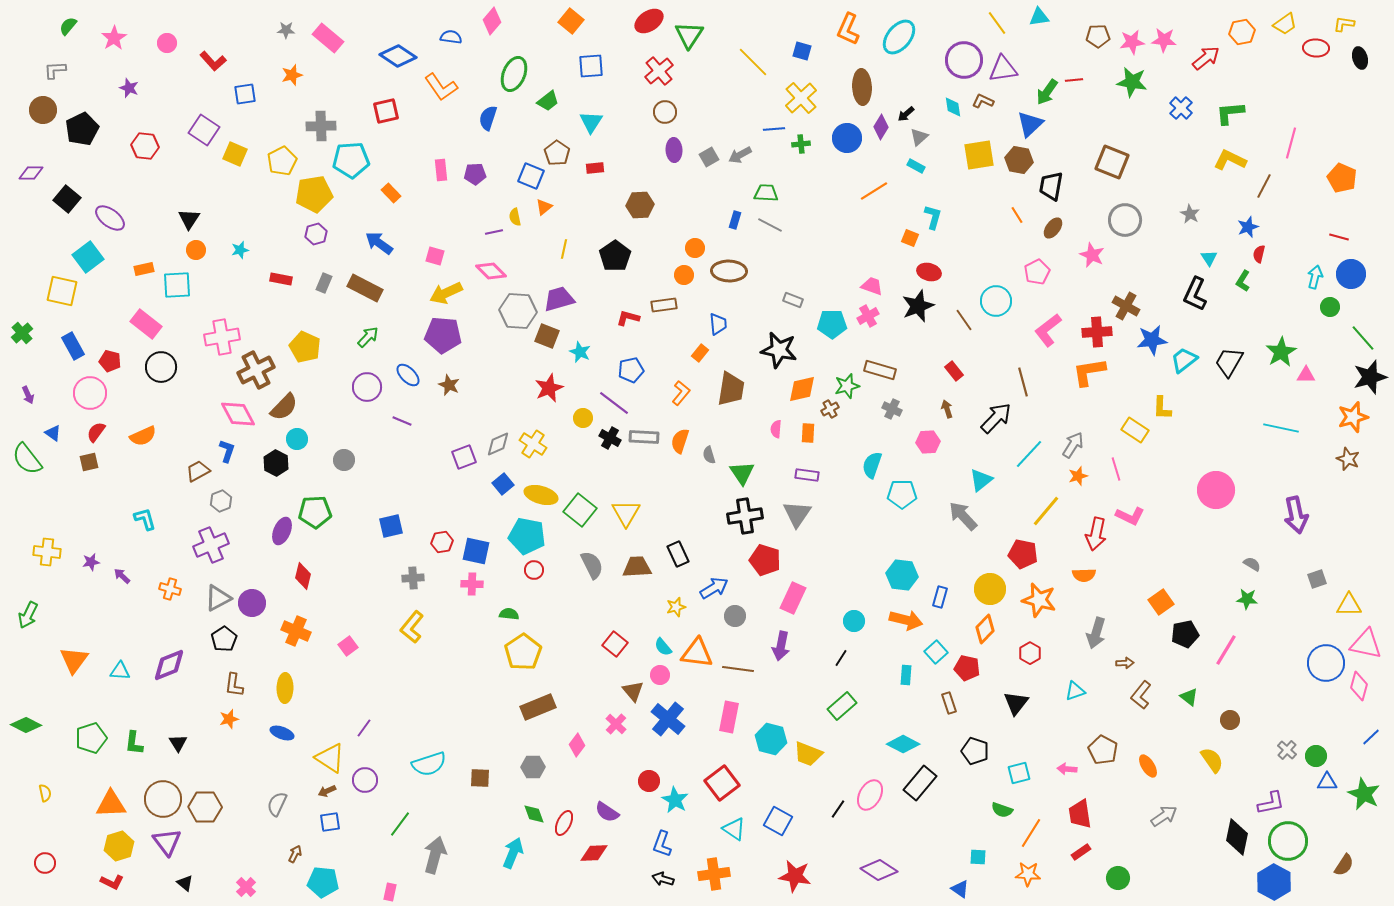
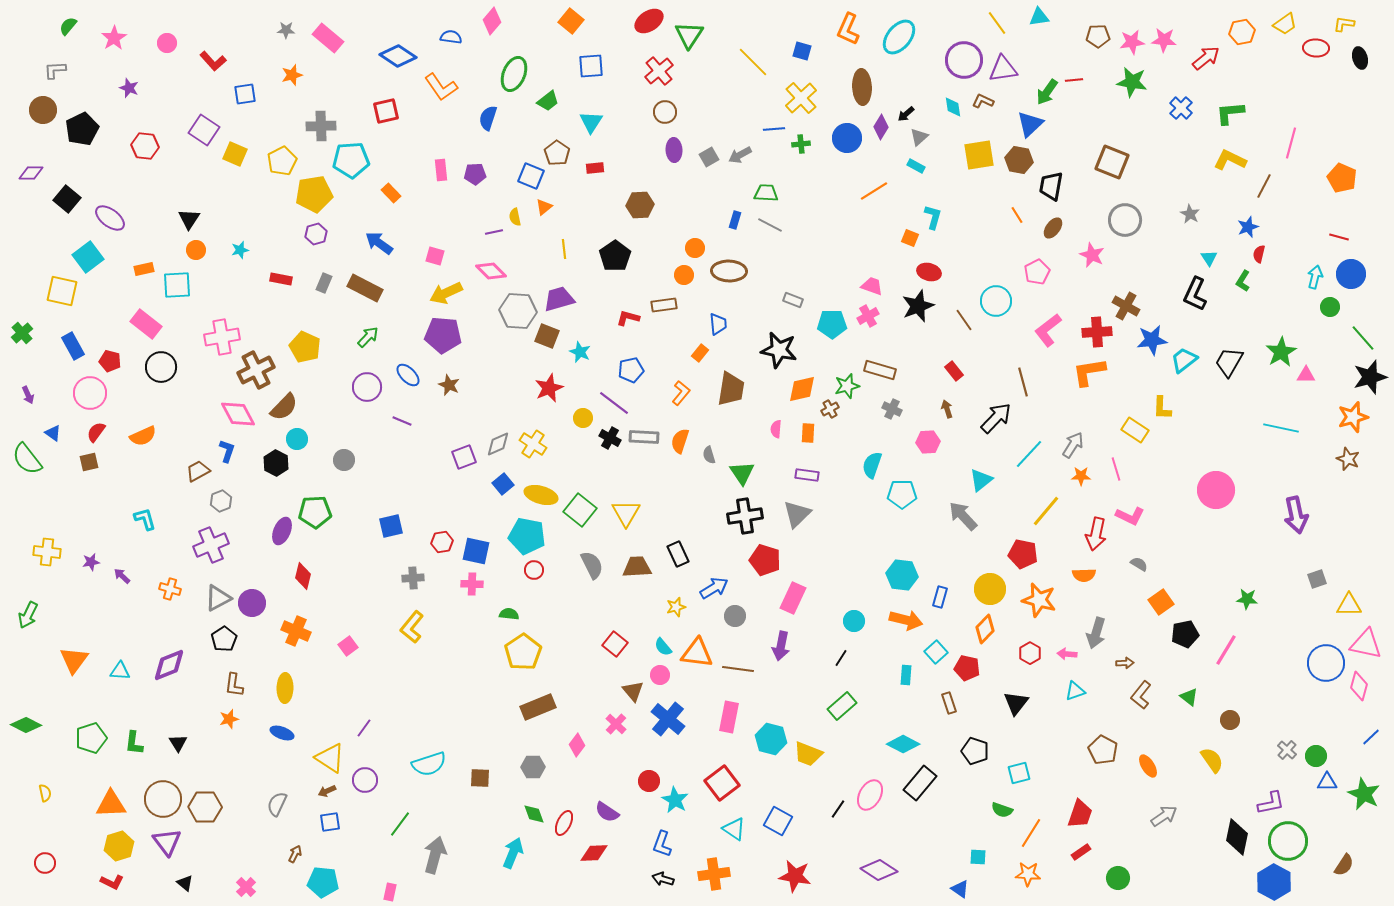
yellow line at (564, 249): rotated 18 degrees counterclockwise
orange star at (1078, 476): moved 3 px right; rotated 18 degrees clockwise
gray triangle at (797, 514): rotated 12 degrees clockwise
gray semicircle at (1252, 564): moved 113 px left
pink arrow at (1067, 769): moved 115 px up
red trapezoid at (1080, 814): rotated 152 degrees counterclockwise
